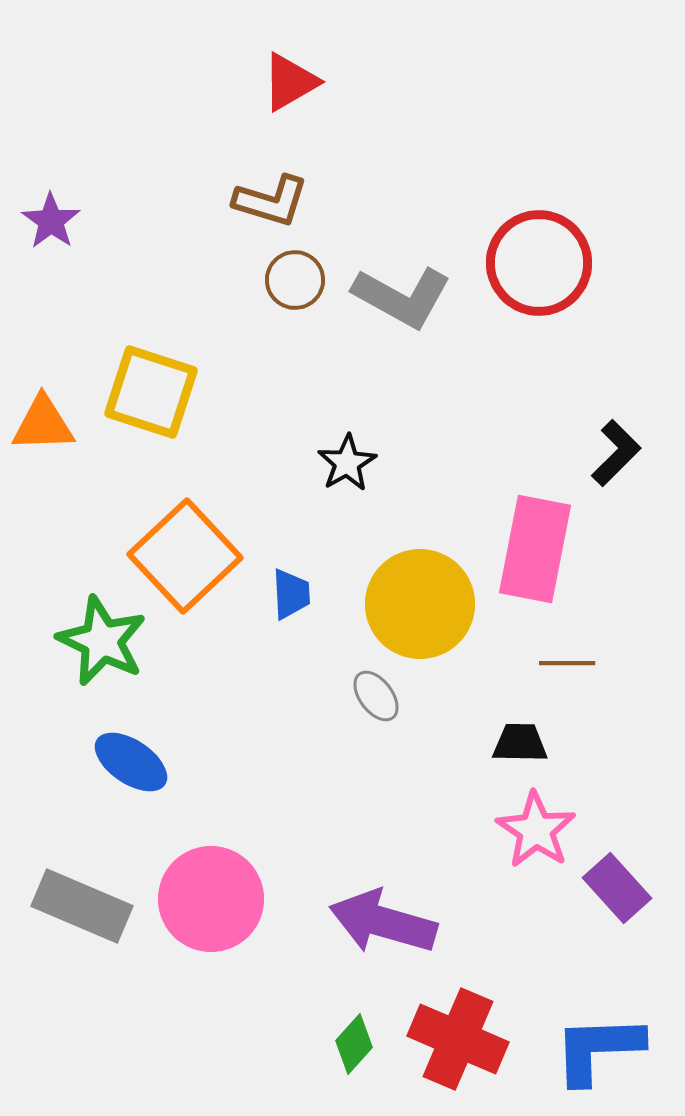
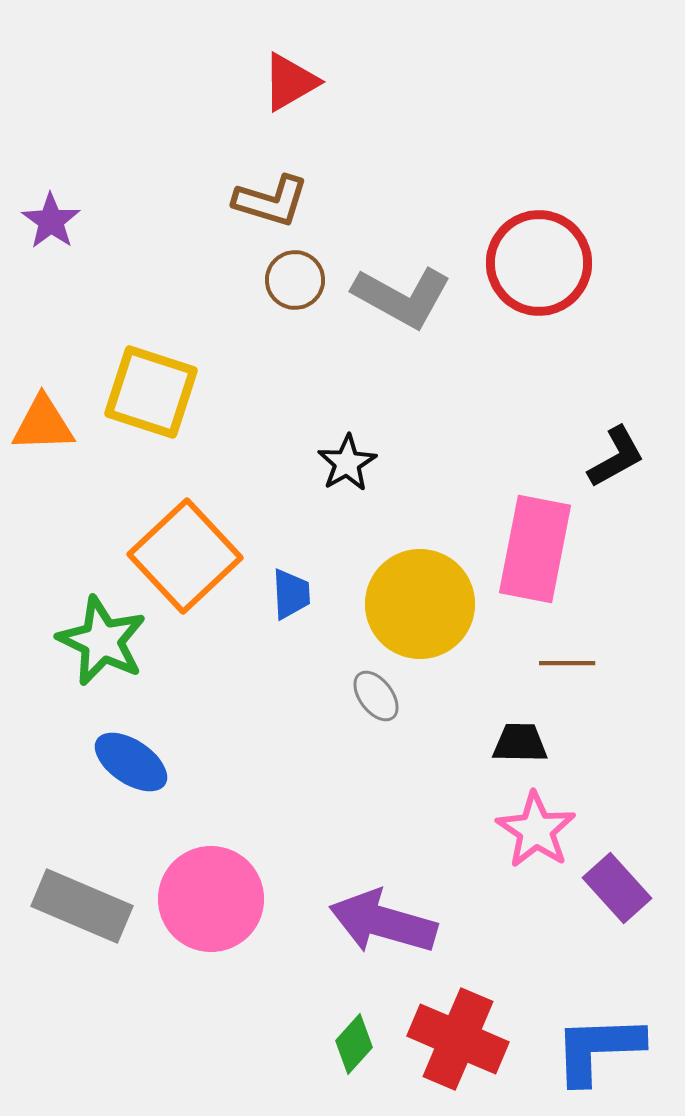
black L-shape: moved 4 px down; rotated 16 degrees clockwise
